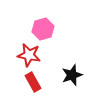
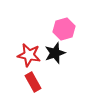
pink hexagon: moved 21 px right
black star: moved 17 px left, 22 px up
